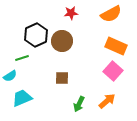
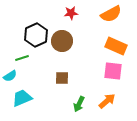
pink square: rotated 36 degrees counterclockwise
